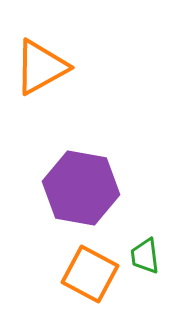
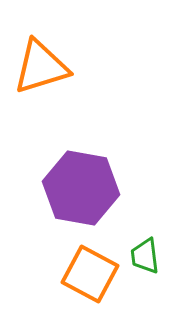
orange triangle: rotated 12 degrees clockwise
